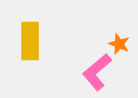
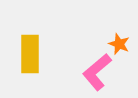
yellow rectangle: moved 13 px down
